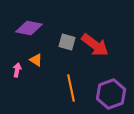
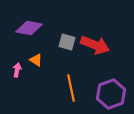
red arrow: rotated 16 degrees counterclockwise
